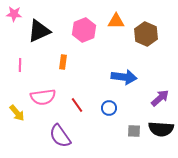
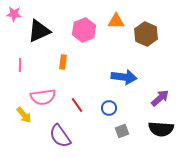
yellow arrow: moved 7 px right, 2 px down
gray square: moved 12 px left; rotated 24 degrees counterclockwise
